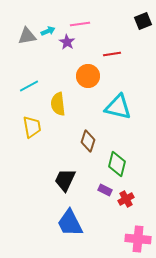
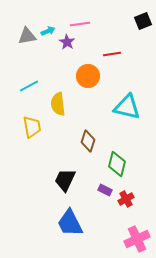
cyan triangle: moved 9 px right
pink cross: moved 1 px left; rotated 30 degrees counterclockwise
